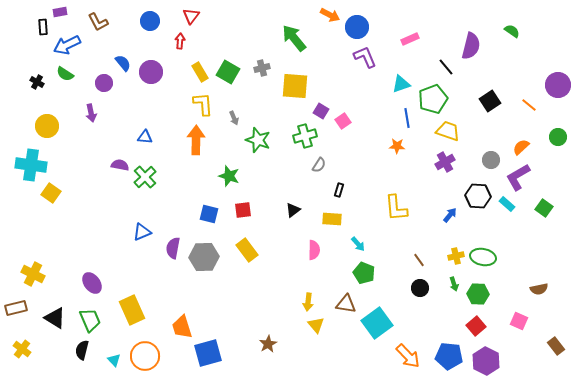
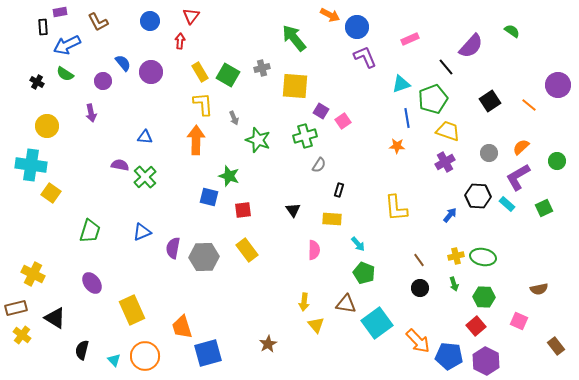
purple semicircle at (471, 46): rotated 28 degrees clockwise
green square at (228, 72): moved 3 px down
purple circle at (104, 83): moved 1 px left, 2 px up
green circle at (558, 137): moved 1 px left, 24 px down
gray circle at (491, 160): moved 2 px left, 7 px up
green square at (544, 208): rotated 30 degrees clockwise
black triangle at (293, 210): rotated 28 degrees counterclockwise
blue square at (209, 214): moved 17 px up
green hexagon at (478, 294): moved 6 px right, 3 px down
yellow arrow at (308, 302): moved 4 px left
green trapezoid at (90, 320): moved 89 px up; rotated 40 degrees clockwise
yellow cross at (22, 349): moved 14 px up
orange arrow at (408, 356): moved 10 px right, 15 px up
